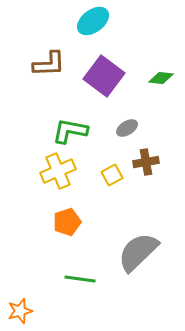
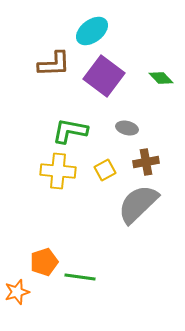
cyan ellipse: moved 1 px left, 10 px down
brown L-shape: moved 5 px right
green diamond: rotated 40 degrees clockwise
gray ellipse: rotated 45 degrees clockwise
yellow cross: rotated 28 degrees clockwise
yellow square: moved 7 px left, 5 px up
orange pentagon: moved 23 px left, 40 px down
gray semicircle: moved 48 px up
green line: moved 2 px up
orange star: moved 3 px left, 19 px up
